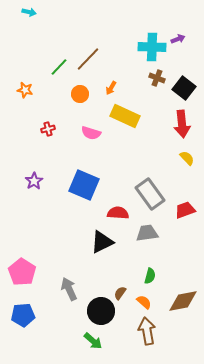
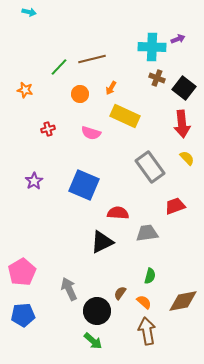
brown line: moved 4 px right; rotated 32 degrees clockwise
gray rectangle: moved 27 px up
red trapezoid: moved 10 px left, 4 px up
pink pentagon: rotated 8 degrees clockwise
black circle: moved 4 px left
